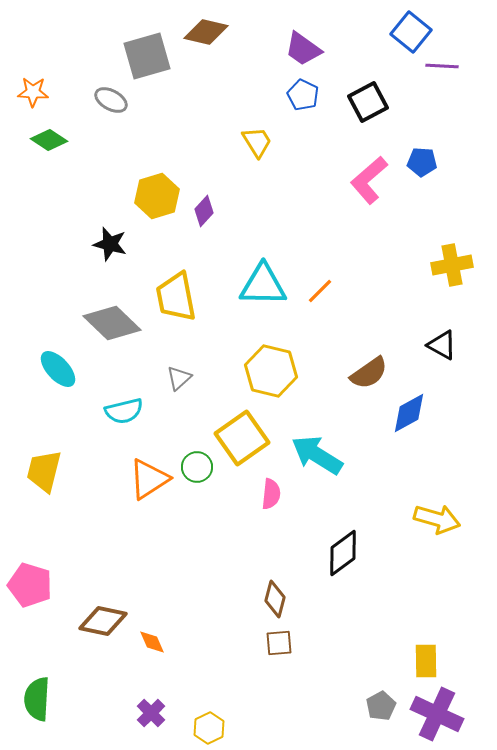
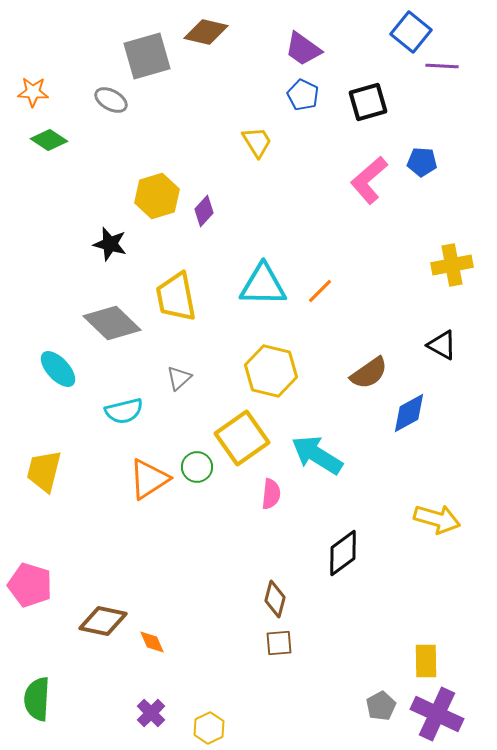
black square at (368, 102): rotated 12 degrees clockwise
